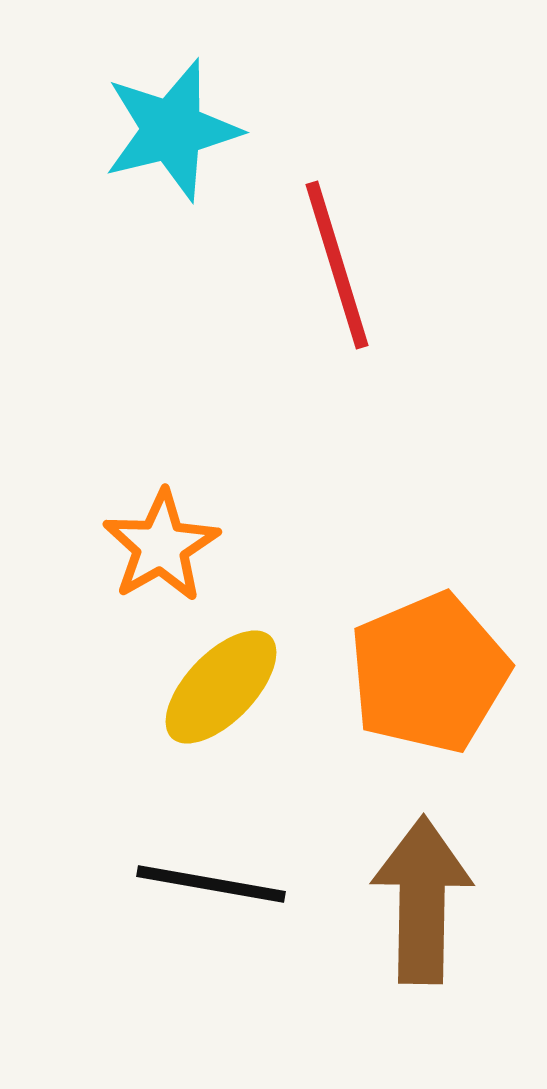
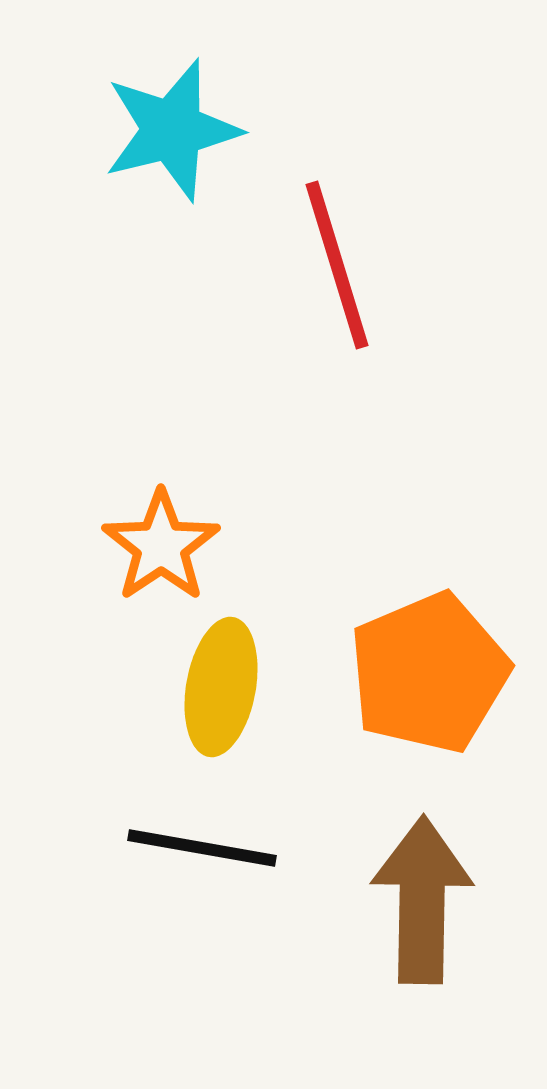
orange star: rotated 4 degrees counterclockwise
yellow ellipse: rotated 34 degrees counterclockwise
black line: moved 9 px left, 36 px up
